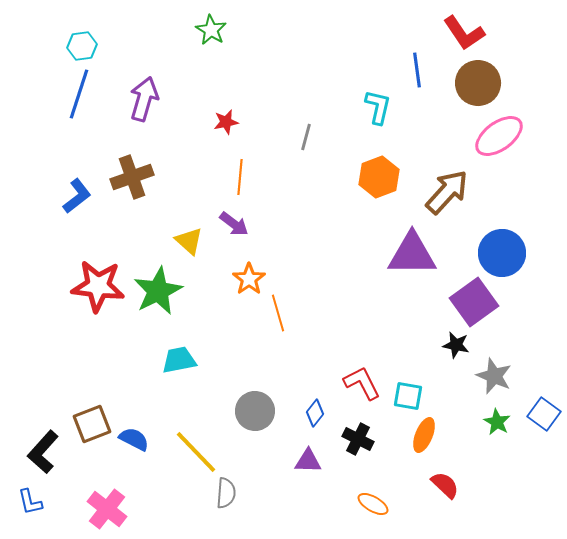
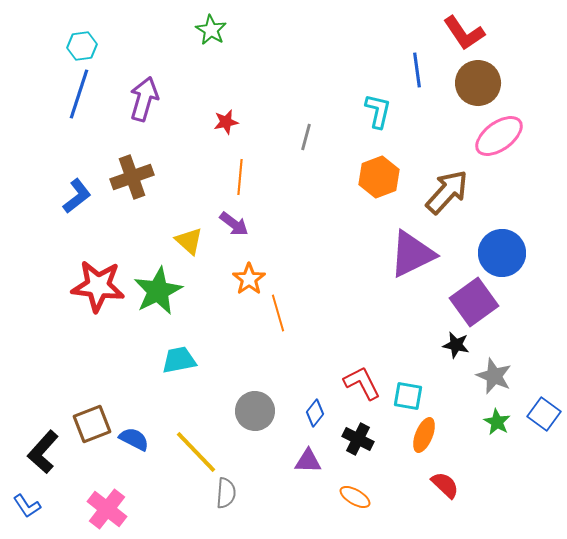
cyan L-shape at (378, 107): moved 4 px down
purple triangle at (412, 254): rotated 26 degrees counterclockwise
blue L-shape at (30, 502): moved 3 px left, 4 px down; rotated 20 degrees counterclockwise
orange ellipse at (373, 504): moved 18 px left, 7 px up
